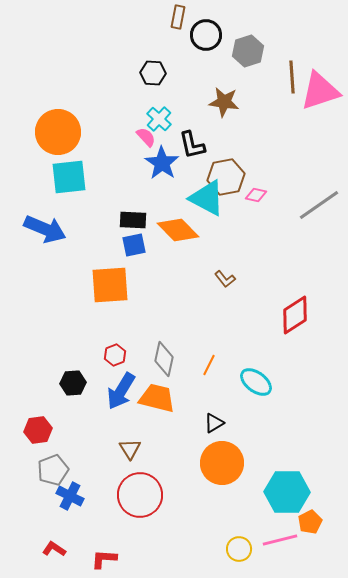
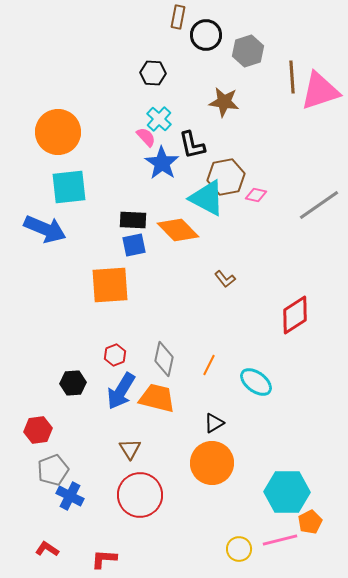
cyan square at (69, 177): moved 10 px down
orange circle at (222, 463): moved 10 px left
red L-shape at (54, 549): moved 7 px left
